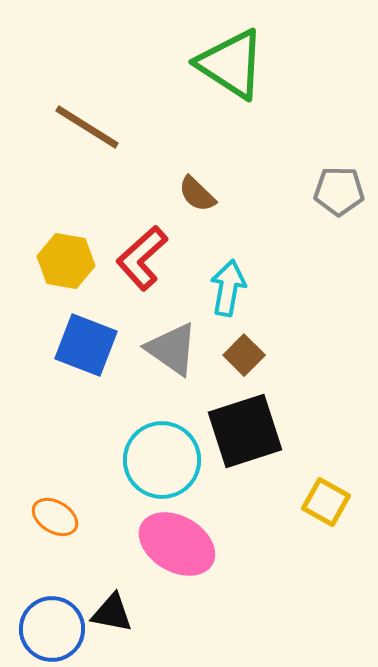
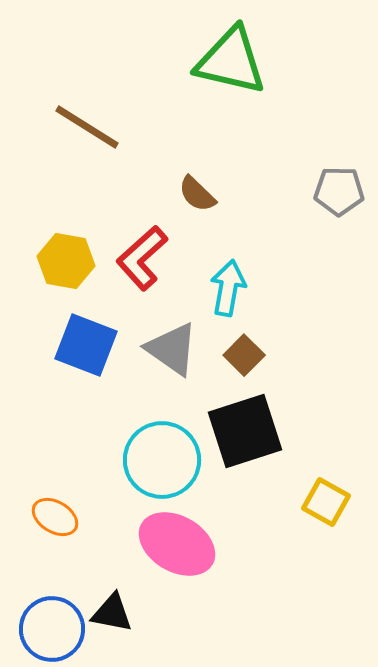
green triangle: moved 3 px up; rotated 20 degrees counterclockwise
